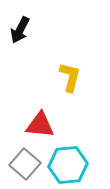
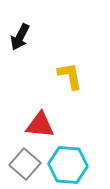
black arrow: moved 7 px down
yellow L-shape: moved 1 px up; rotated 24 degrees counterclockwise
cyan hexagon: rotated 9 degrees clockwise
